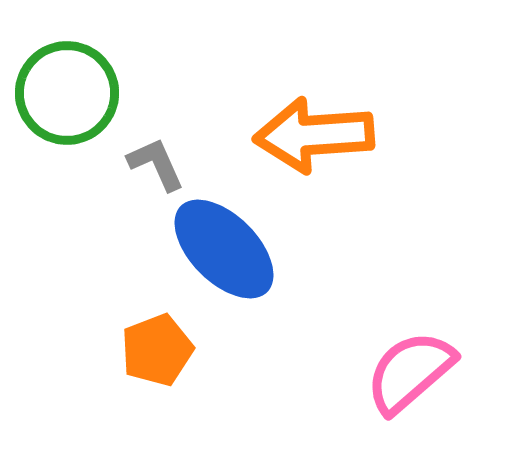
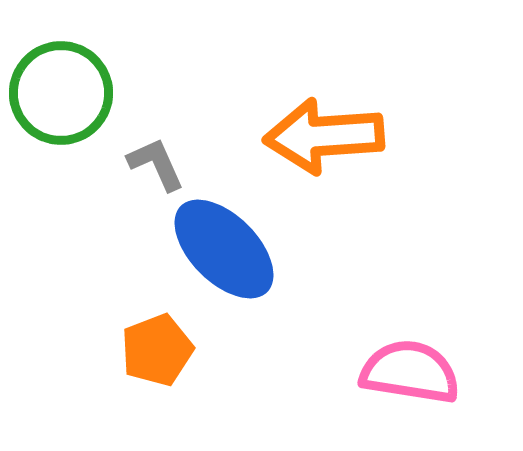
green circle: moved 6 px left
orange arrow: moved 10 px right, 1 px down
pink semicircle: rotated 50 degrees clockwise
